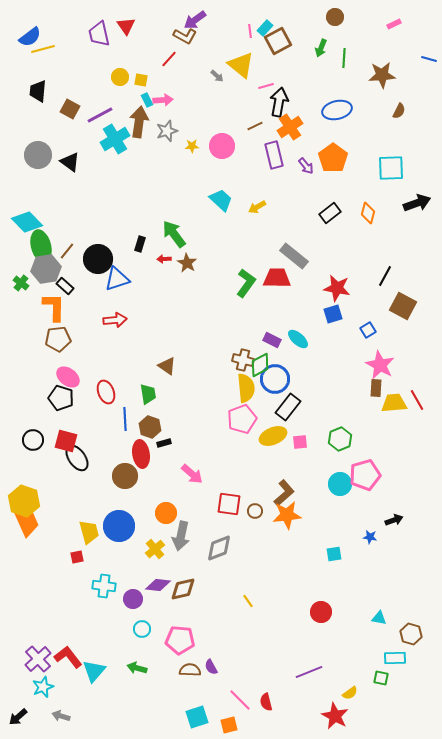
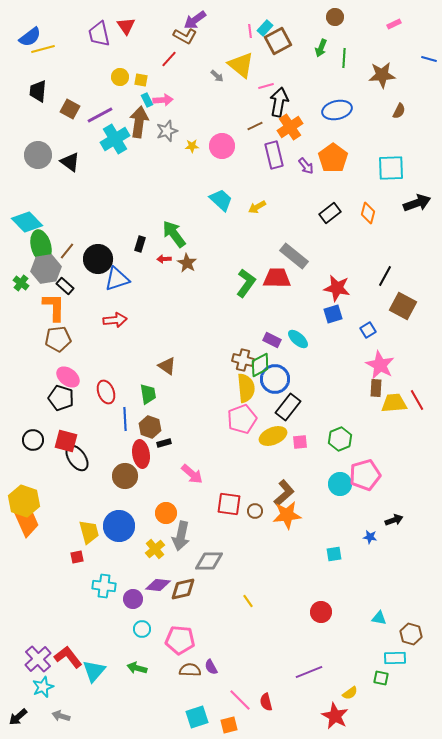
gray diamond at (219, 548): moved 10 px left, 13 px down; rotated 20 degrees clockwise
